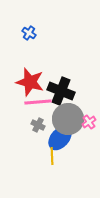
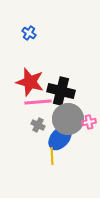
black cross: rotated 8 degrees counterclockwise
pink cross: rotated 24 degrees clockwise
